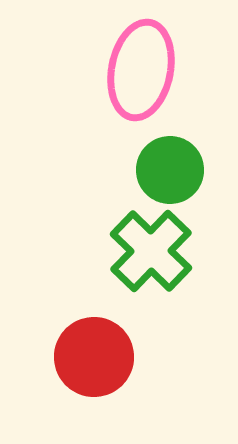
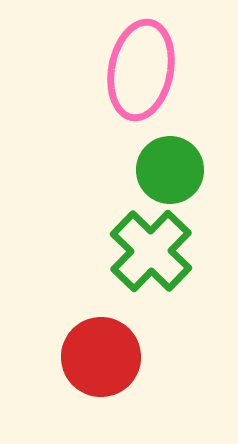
red circle: moved 7 px right
